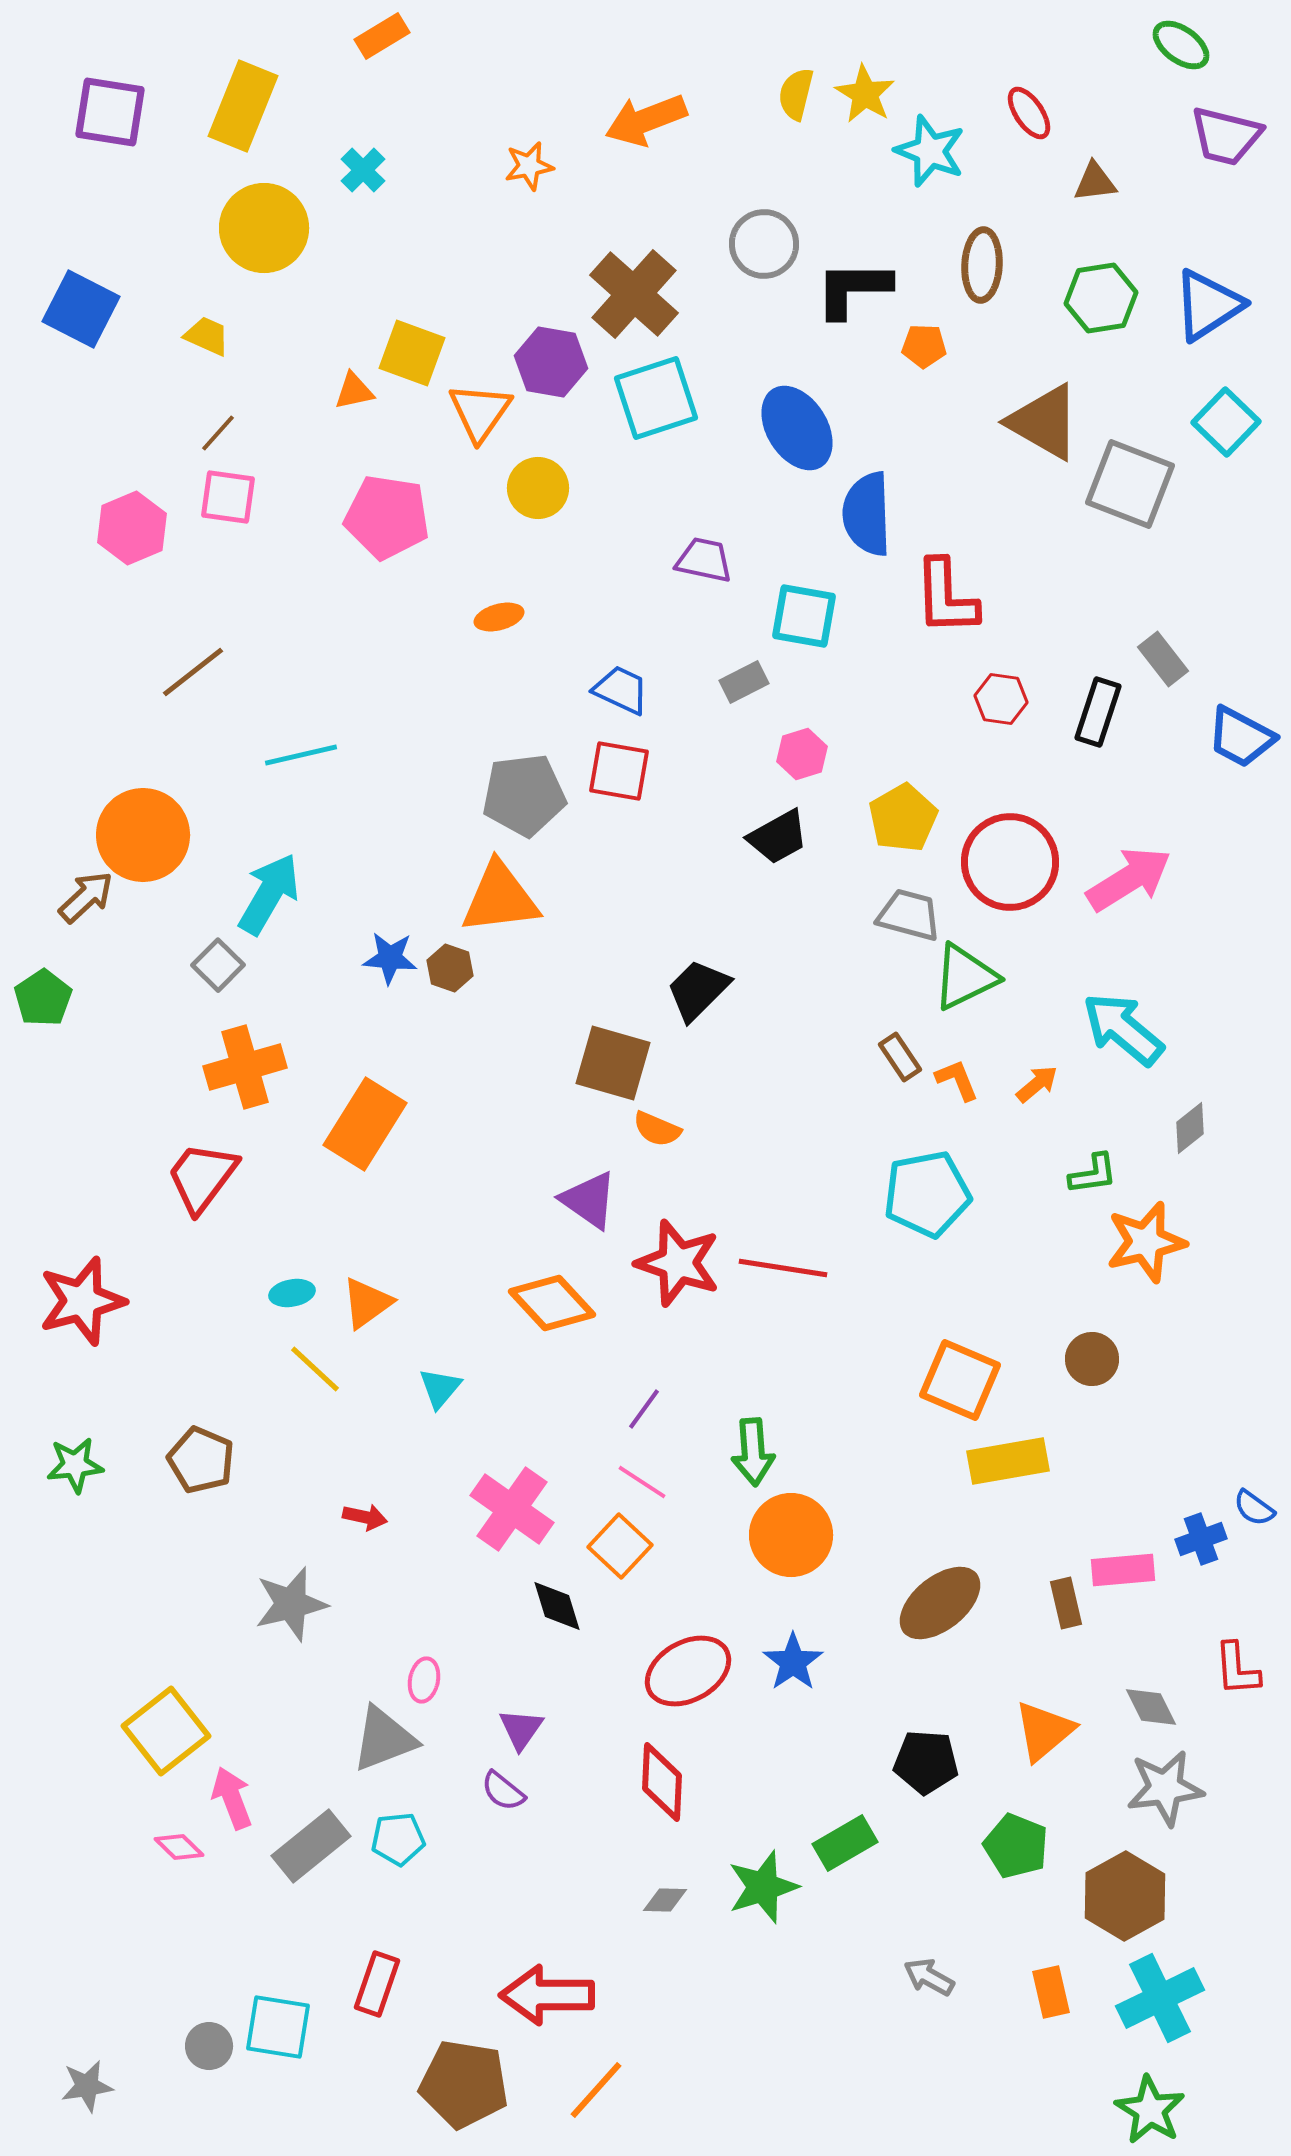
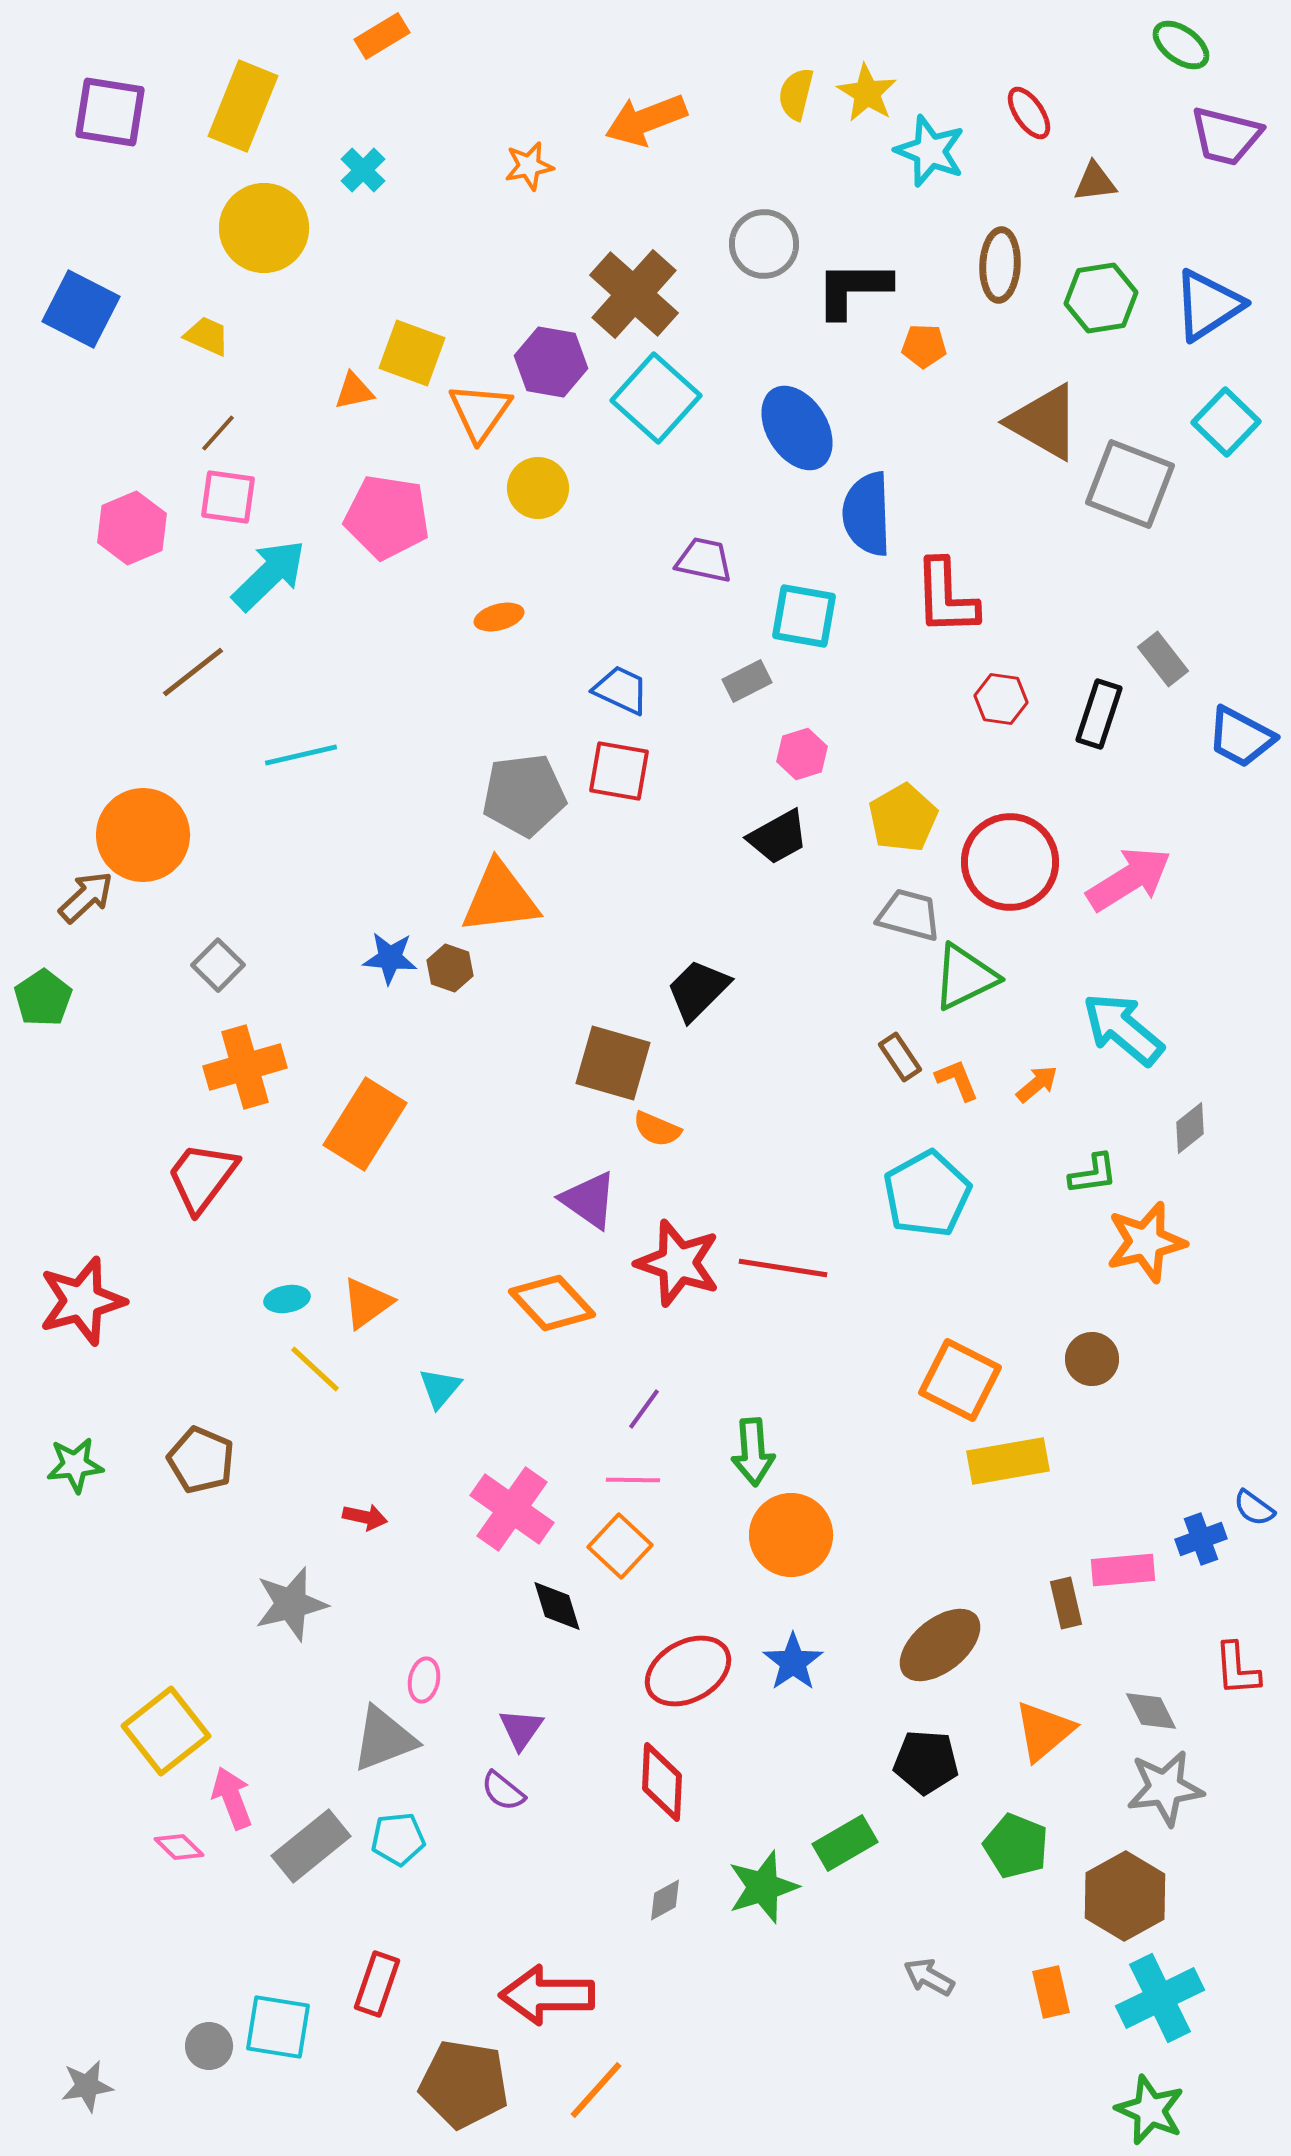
yellow star at (865, 94): moved 2 px right, 1 px up
brown ellipse at (982, 265): moved 18 px right
cyan square at (656, 398): rotated 30 degrees counterclockwise
gray rectangle at (744, 682): moved 3 px right, 1 px up
black rectangle at (1098, 712): moved 1 px right, 2 px down
cyan arrow at (269, 894): moved 319 px up; rotated 16 degrees clockwise
cyan pentagon at (927, 1194): rotated 18 degrees counterclockwise
cyan ellipse at (292, 1293): moved 5 px left, 6 px down
orange square at (960, 1380): rotated 4 degrees clockwise
pink line at (642, 1482): moved 9 px left, 2 px up; rotated 32 degrees counterclockwise
brown ellipse at (940, 1603): moved 42 px down
gray diamond at (1151, 1707): moved 4 px down
gray diamond at (665, 1900): rotated 30 degrees counterclockwise
green star at (1150, 2110): rotated 8 degrees counterclockwise
